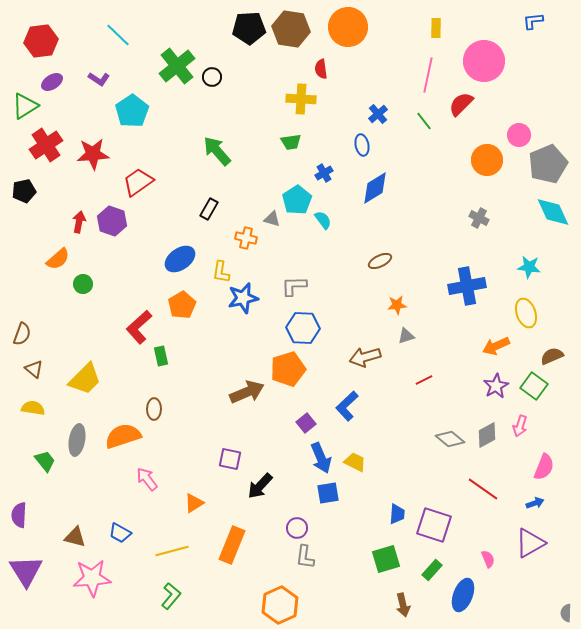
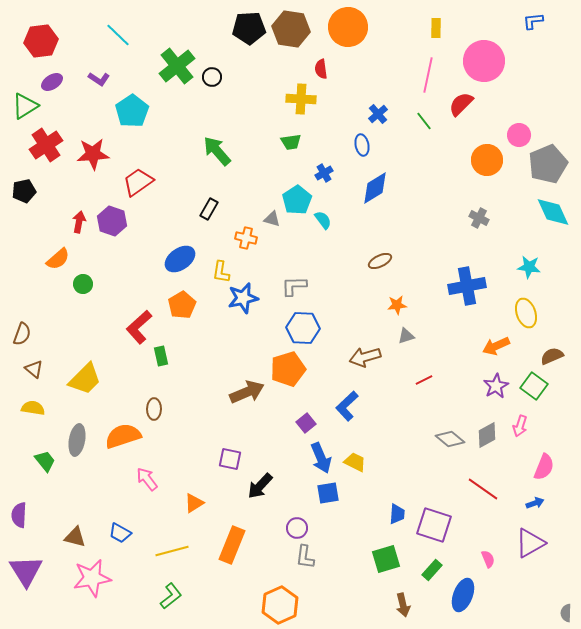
pink star at (92, 578): rotated 6 degrees counterclockwise
green L-shape at (171, 596): rotated 12 degrees clockwise
